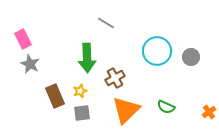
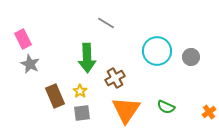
yellow star: rotated 16 degrees counterclockwise
orange triangle: rotated 12 degrees counterclockwise
